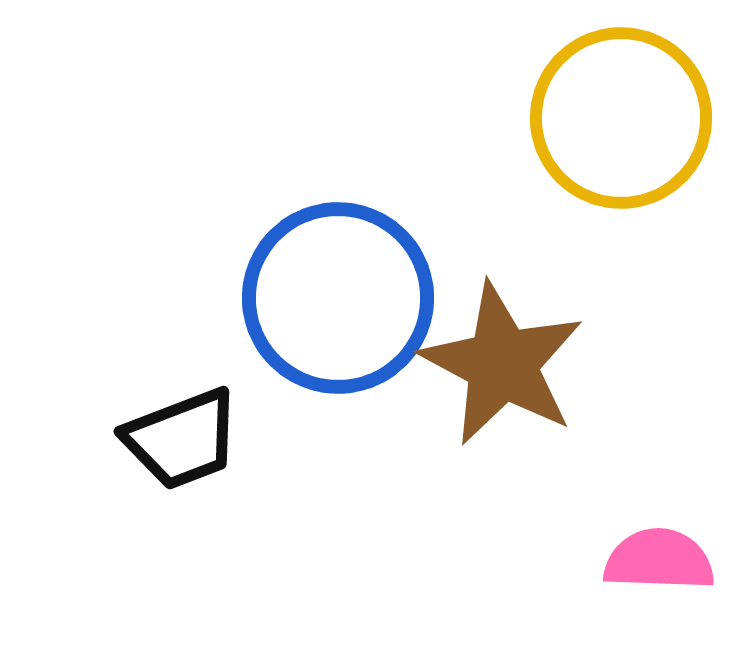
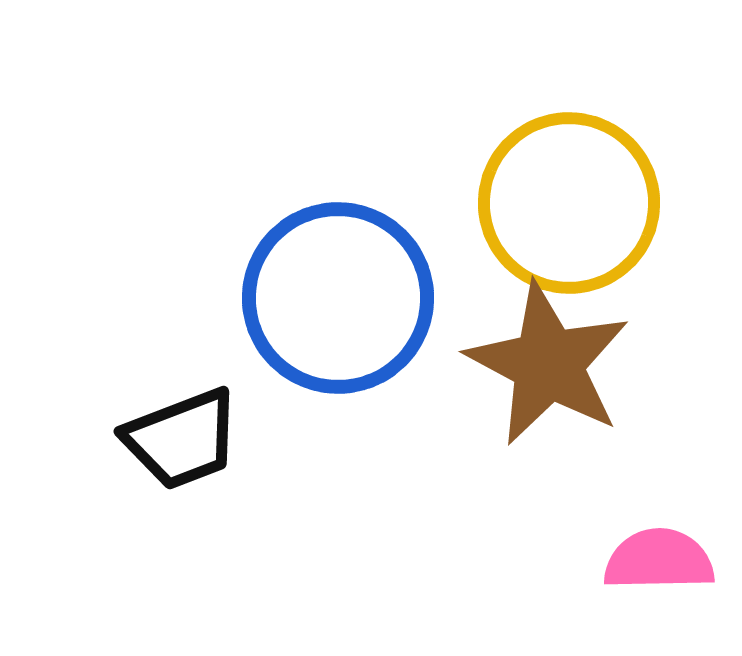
yellow circle: moved 52 px left, 85 px down
brown star: moved 46 px right
pink semicircle: rotated 3 degrees counterclockwise
